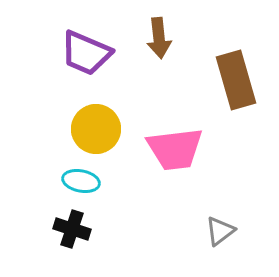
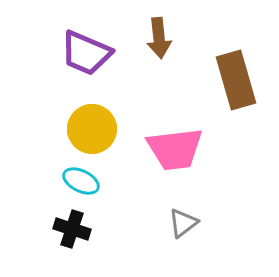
yellow circle: moved 4 px left
cyan ellipse: rotated 15 degrees clockwise
gray triangle: moved 37 px left, 8 px up
